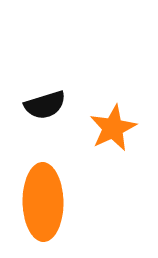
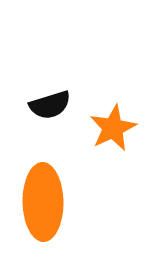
black semicircle: moved 5 px right
